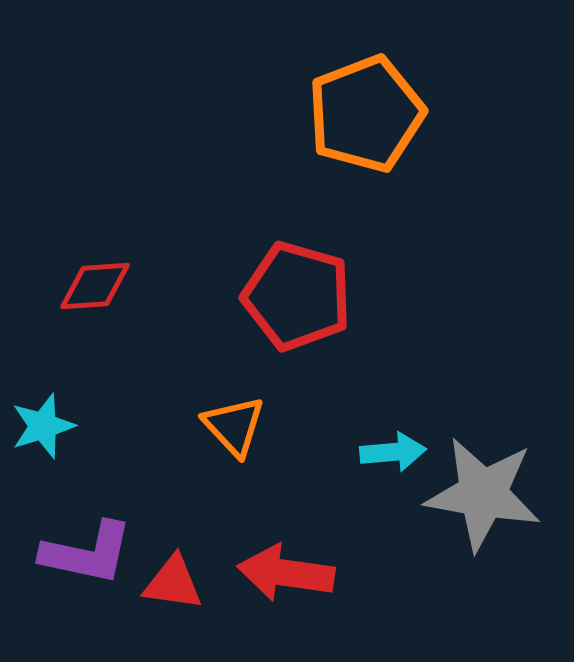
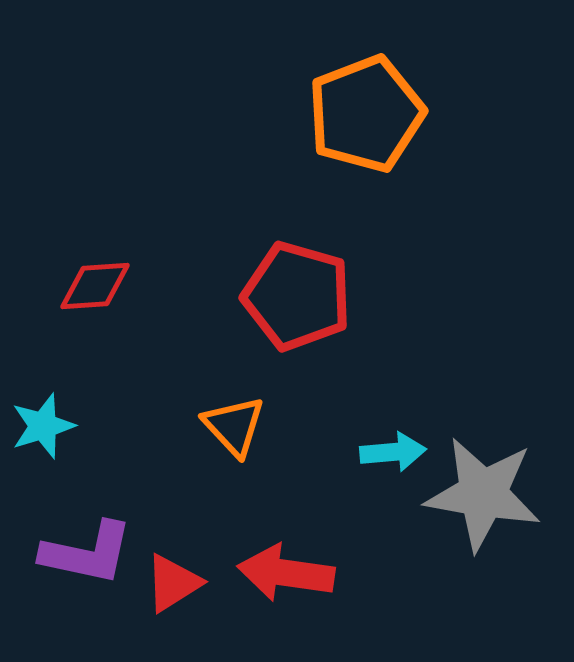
red triangle: rotated 40 degrees counterclockwise
